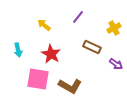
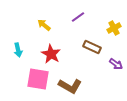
purple line: rotated 16 degrees clockwise
